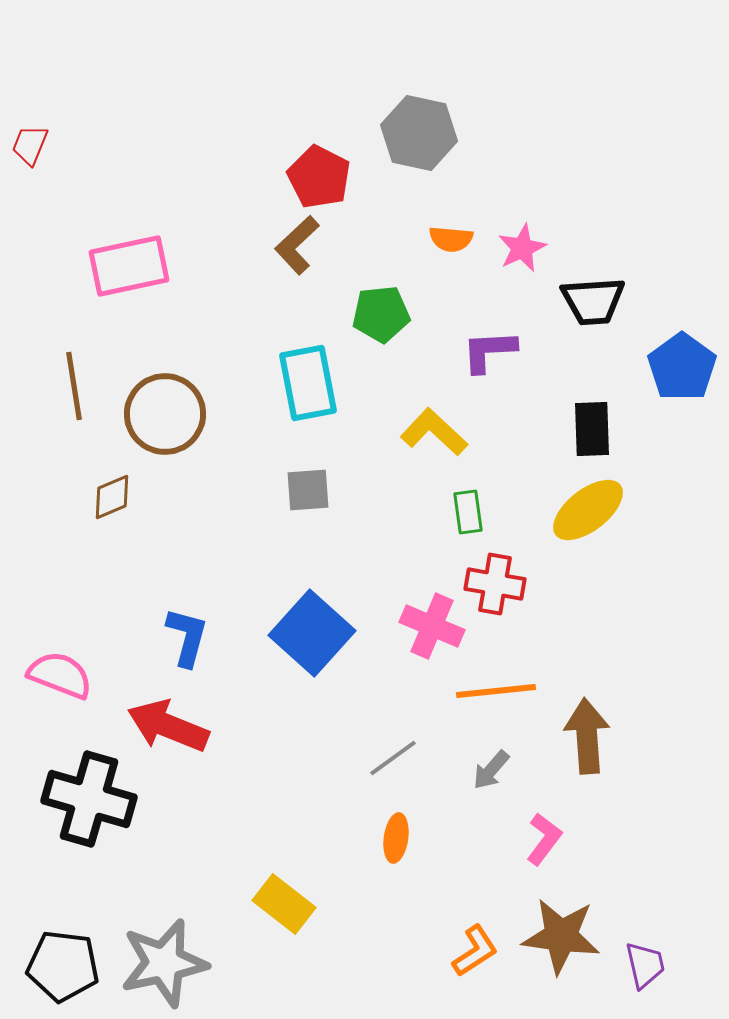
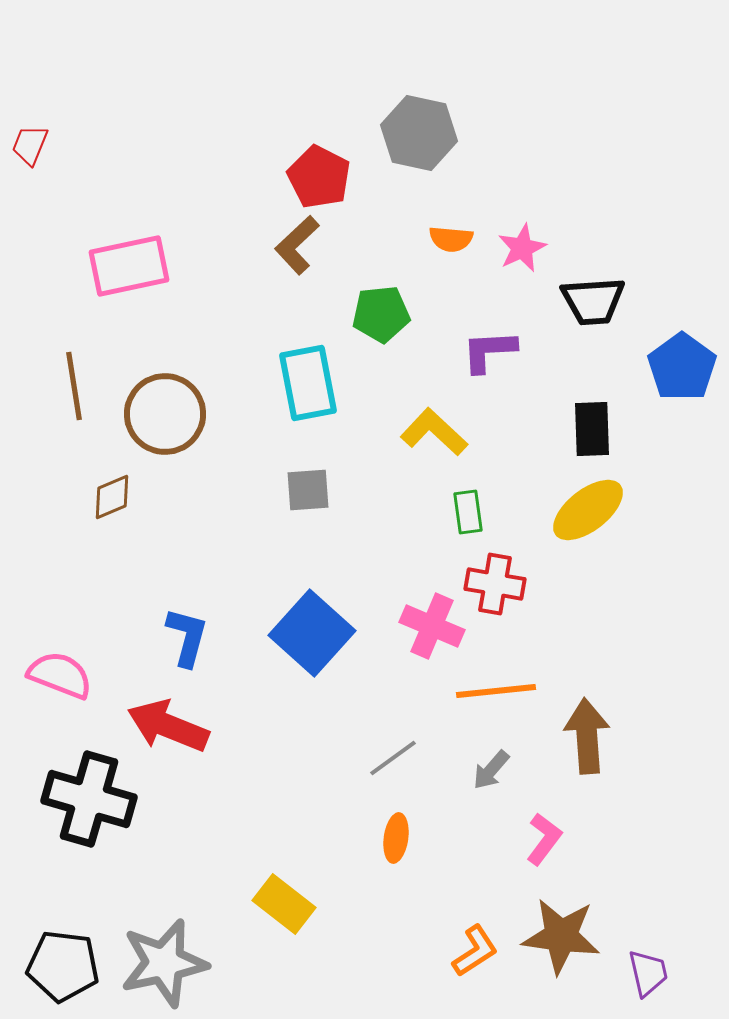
purple trapezoid: moved 3 px right, 8 px down
